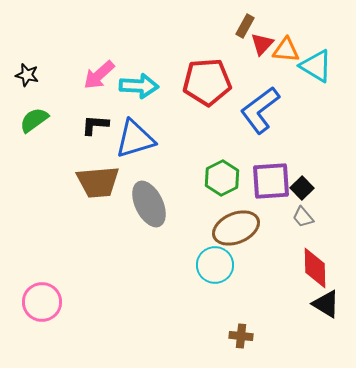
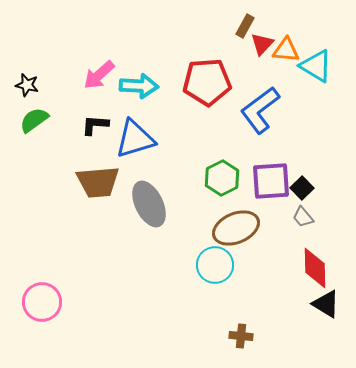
black star: moved 10 px down
